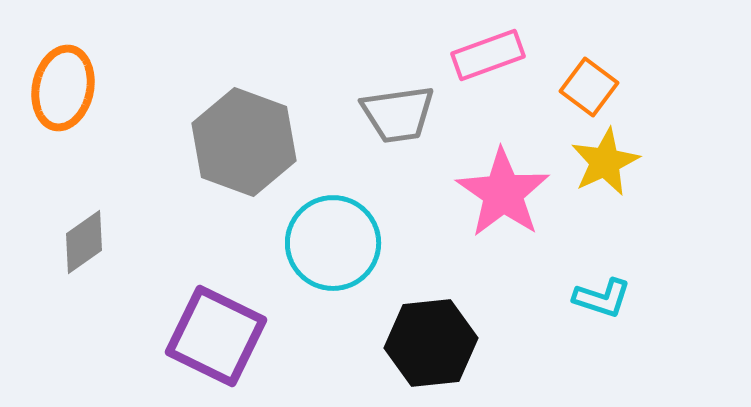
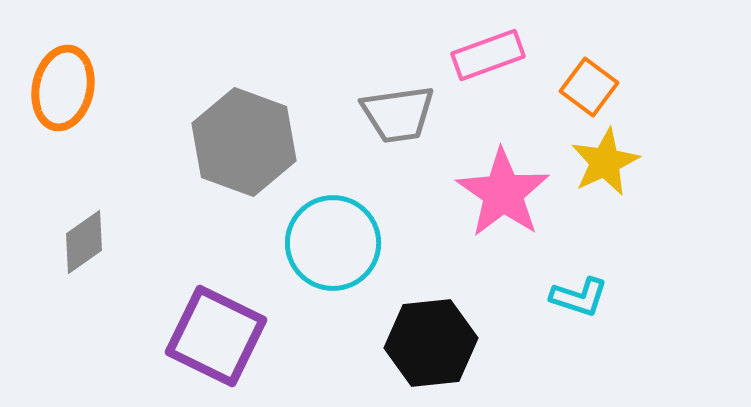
cyan L-shape: moved 23 px left, 1 px up
